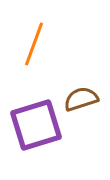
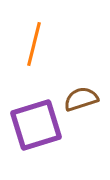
orange line: rotated 6 degrees counterclockwise
